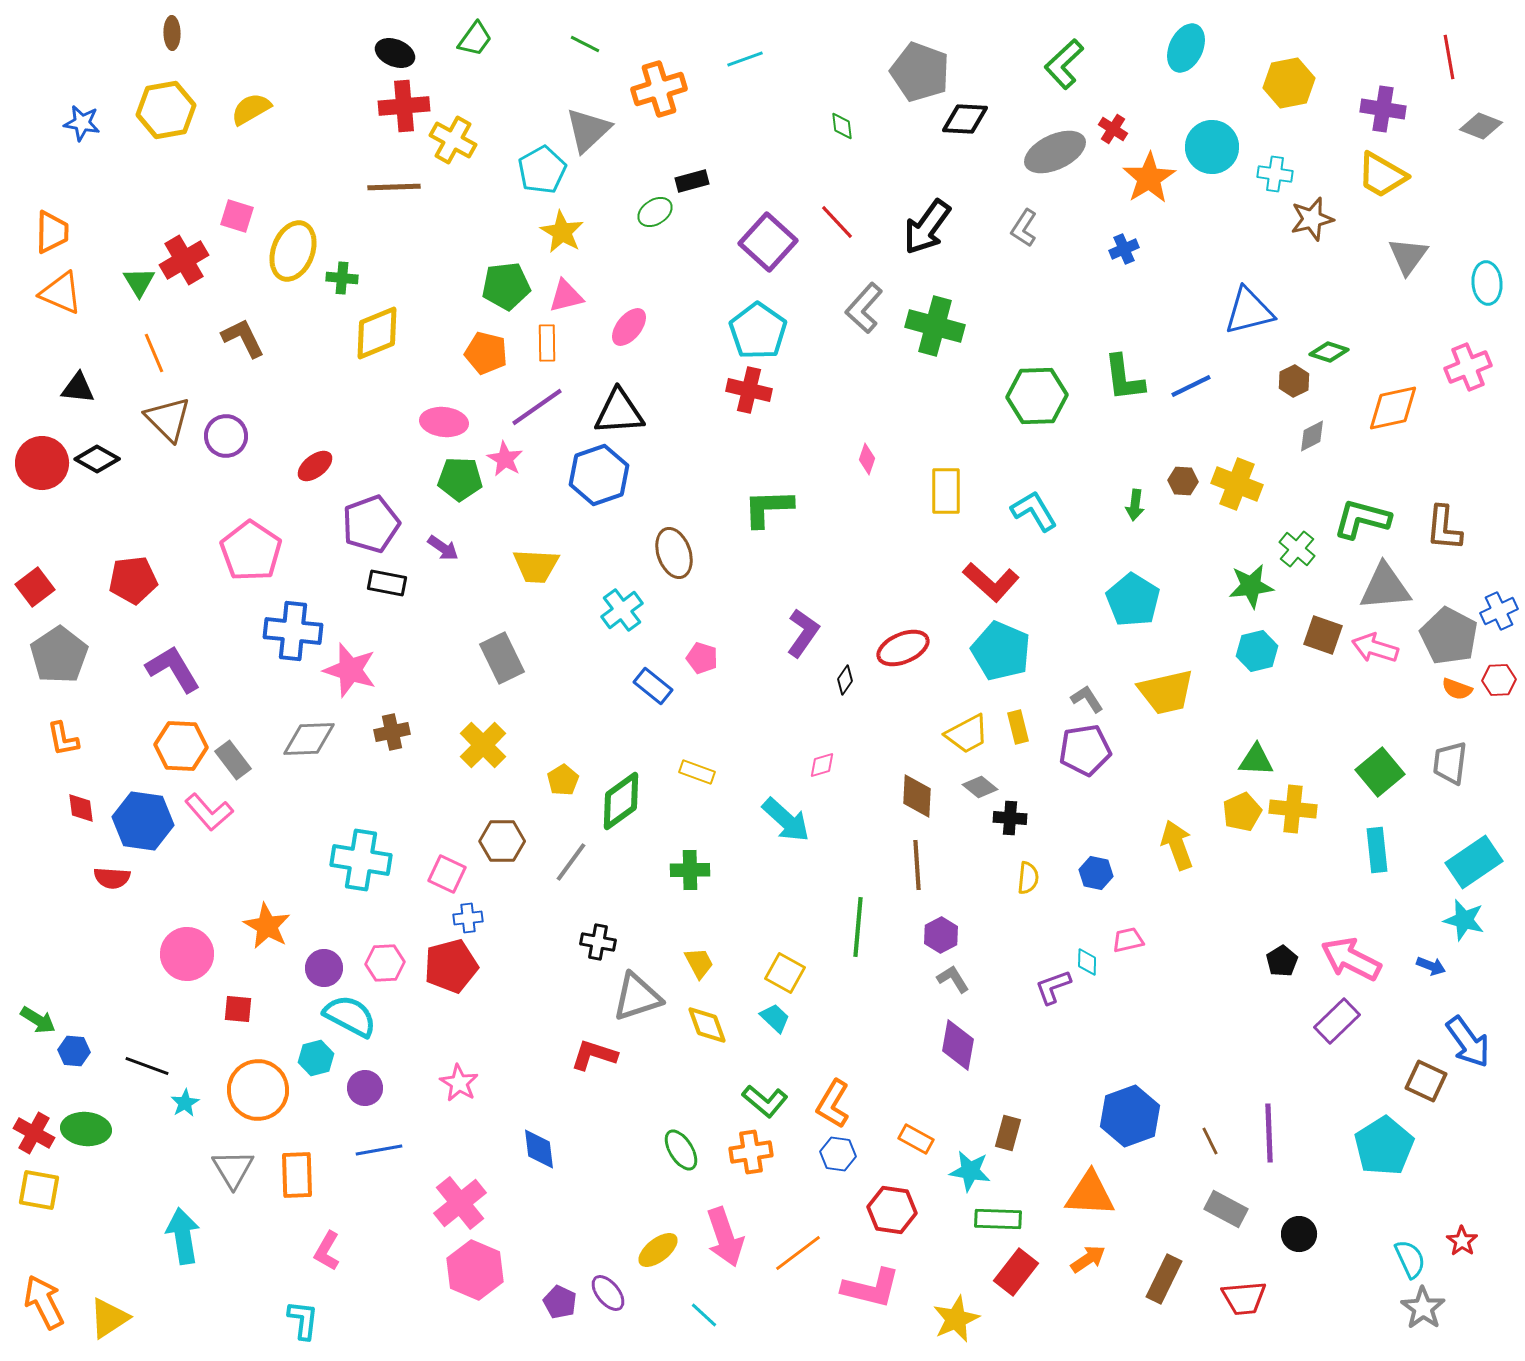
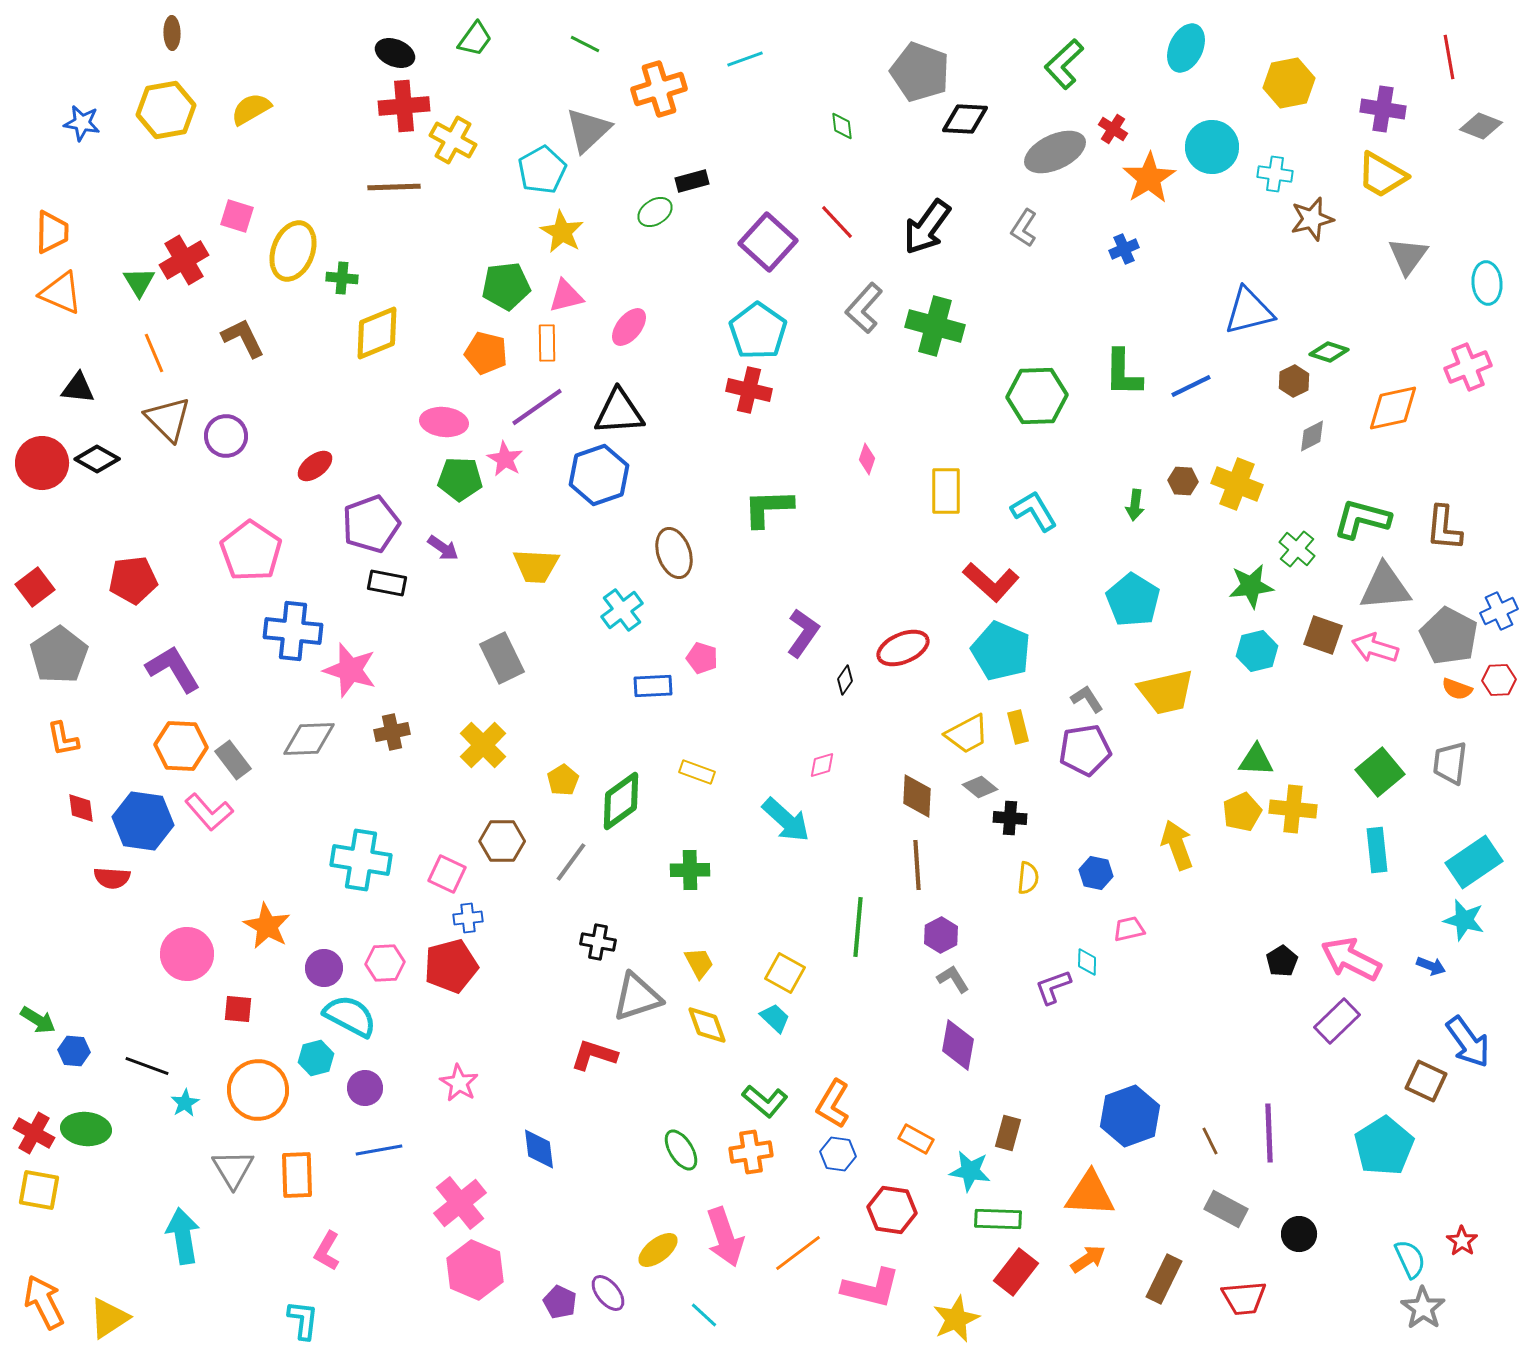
green L-shape at (1124, 378): moved 1 px left, 5 px up; rotated 8 degrees clockwise
blue rectangle at (653, 686): rotated 42 degrees counterclockwise
pink trapezoid at (1128, 940): moved 1 px right, 11 px up
